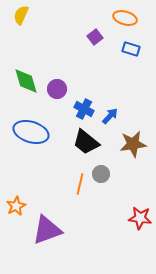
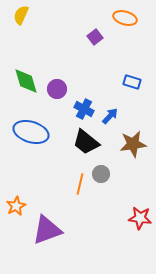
blue rectangle: moved 1 px right, 33 px down
